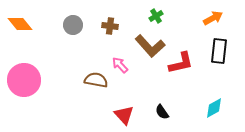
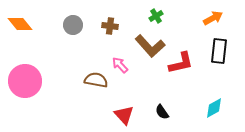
pink circle: moved 1 px right, 1 px down
